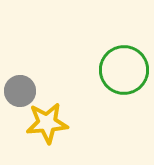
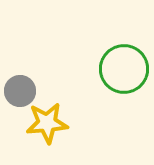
green circle: moved 1 px up
